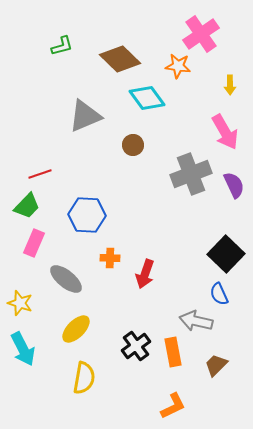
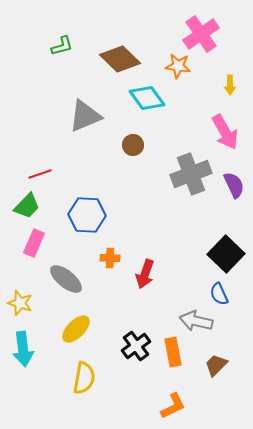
cyan arrow: rotated 20 degrees clockwise
